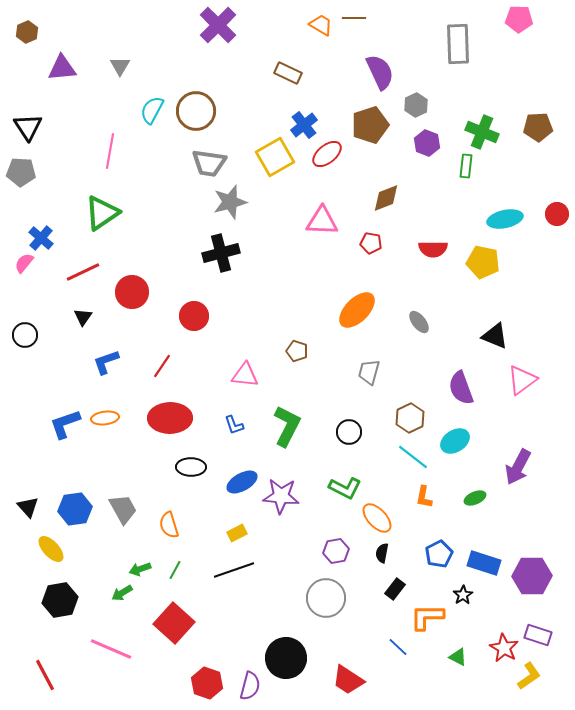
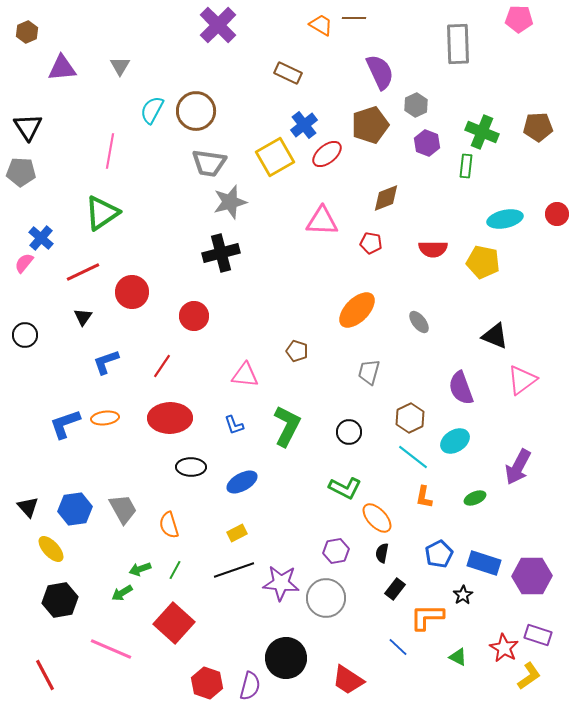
purple star at (281, 496): moved 87 px down
